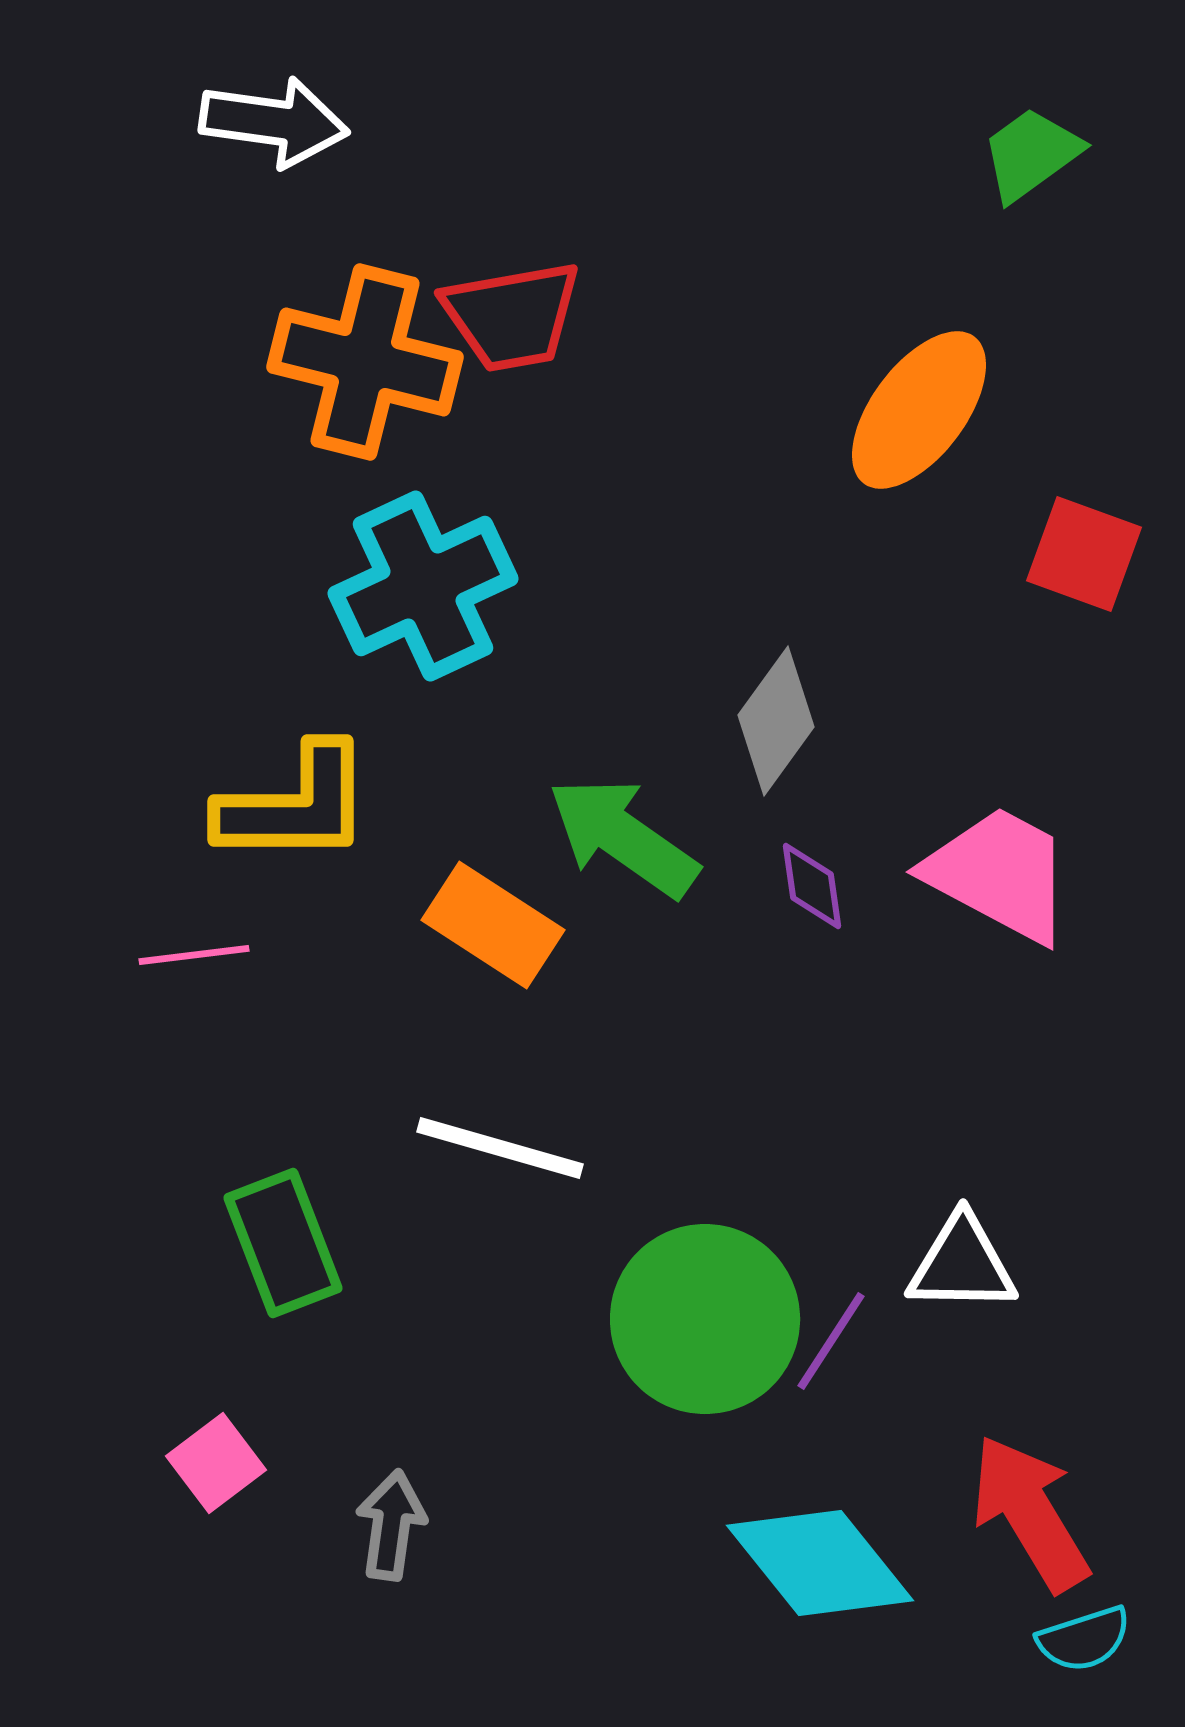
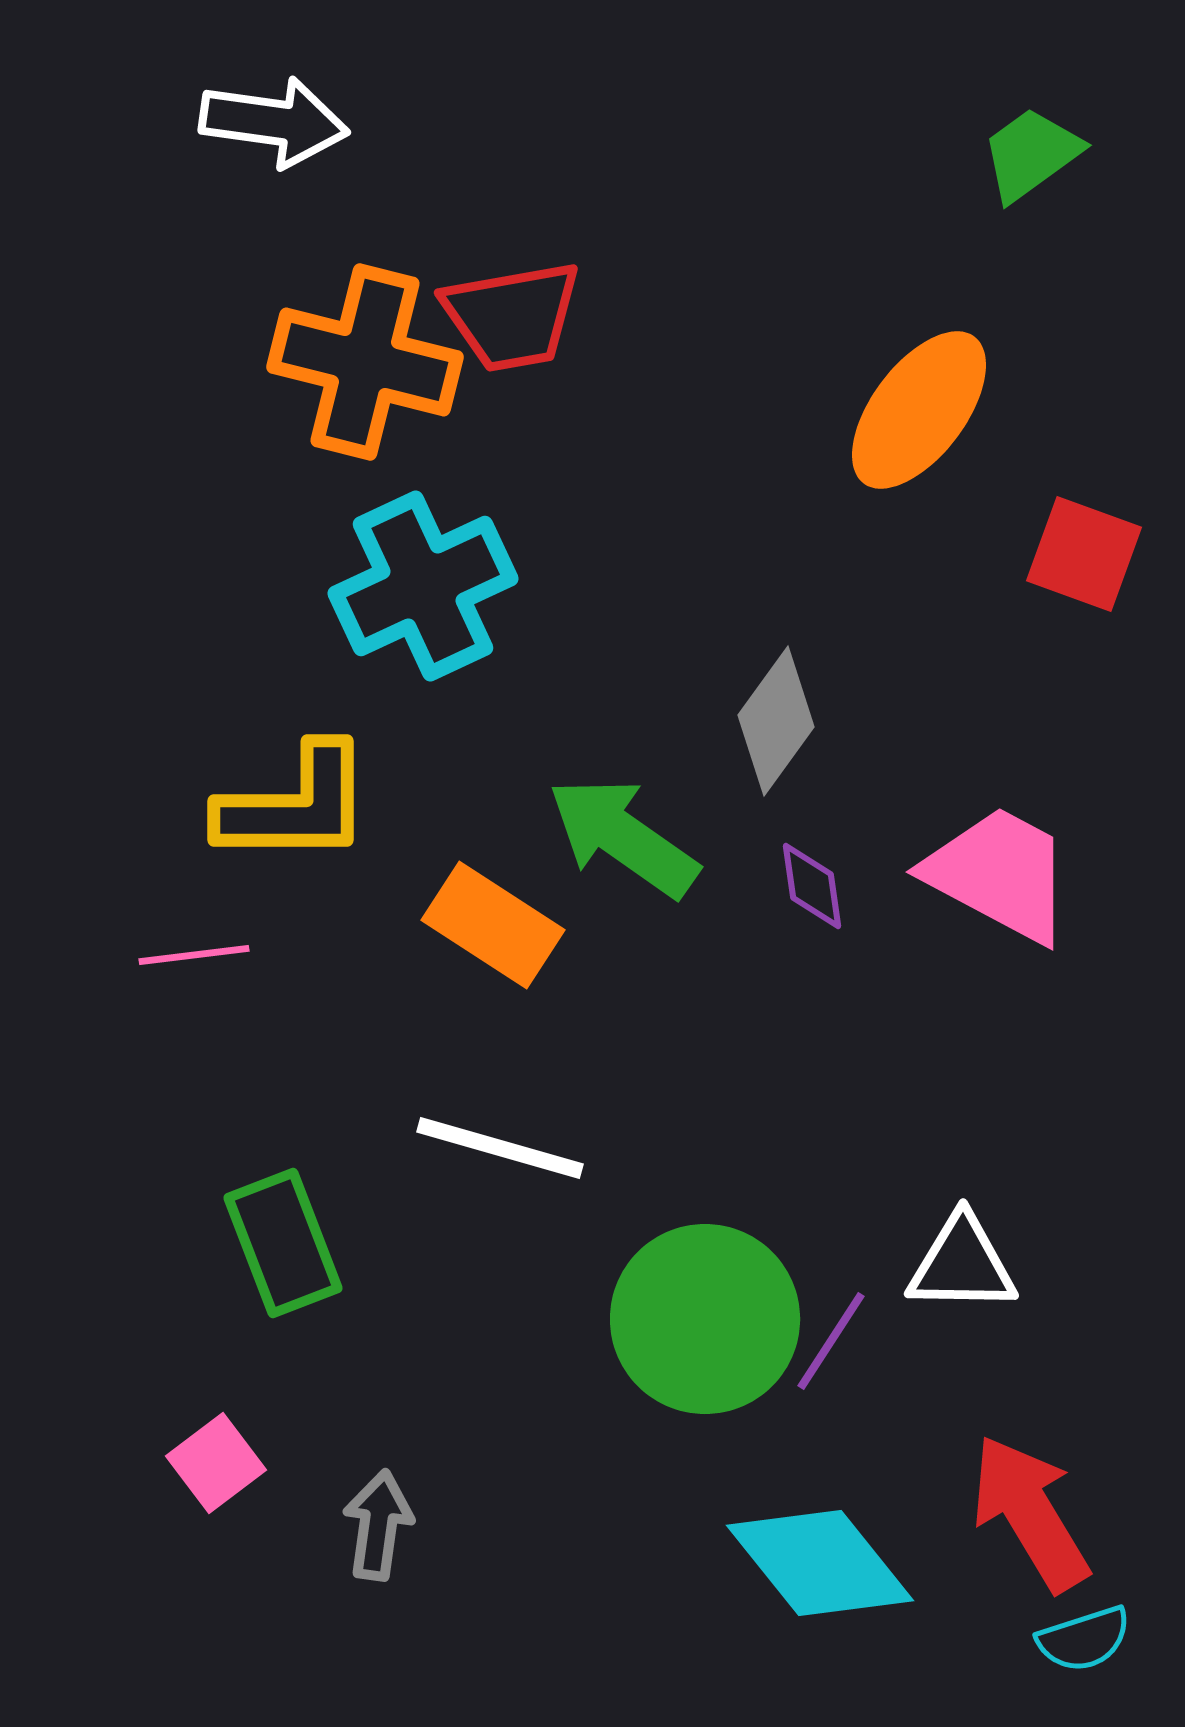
gray arrow: moved 13 px left
